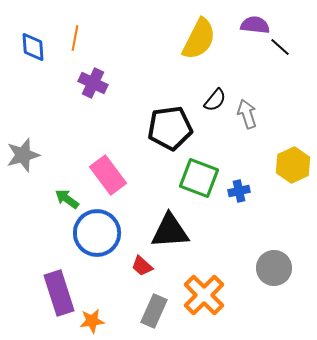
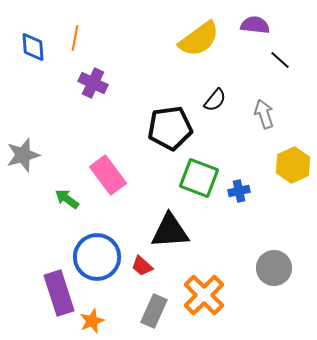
yellow semicircle: rotated 27 degrees clockwise
black line: moved 13 px down
gray arrow: moved 17 px right
blue circle: moved 24 px down
orange star: rotated 15 degrees counterclockwise
